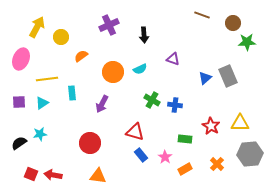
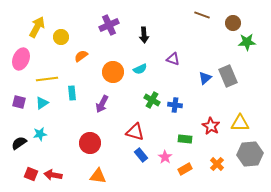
purple square: rotated 16 degrees clockwise
